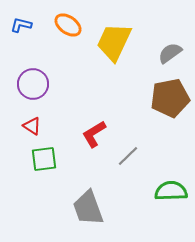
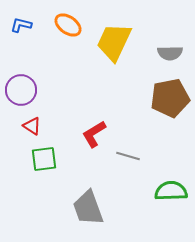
gray semicircle: rotated 145 degrees counterclockwise
purple circle: moved 12 px left, 6 px down
gray line: rotated 60 degrees clockwise
